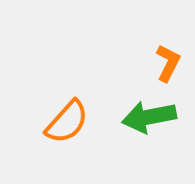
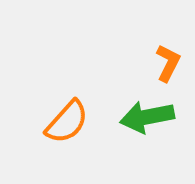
green arrow: moved 2 px left
